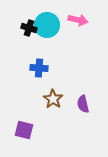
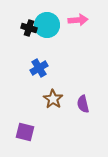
pink arrow: rotated 18 degrees counterclockwise
blue cross: rotated 36 degrees counterclockwise
purple square: moved 1 px right, 2 px down
